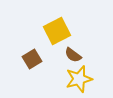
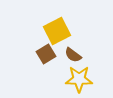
brown square: moved 14 px right, 5 px up
yellow star: rotated 16 degrees clockwise
